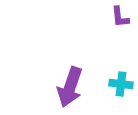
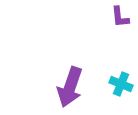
cyan cross: rotated 15 degrees clockwise
